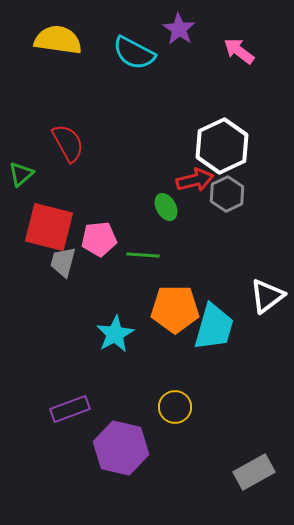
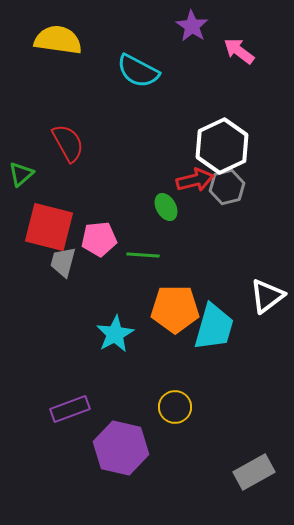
purple star: moved 13 px right, 3 px up
cyan semicircle: moved 4 px right, 18 px down
gray hexagon: moved 7 px up; rotated 12 degrees clockwise
